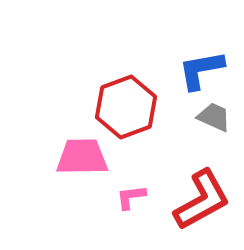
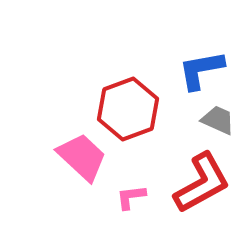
red hexagon: moved 2 px right, 2 px down
gray trapezoid: moved 4 px right, 3 px down
pink trapezoid: rotated 44 degrees clockwise
red L-shape: moved 17 px up
